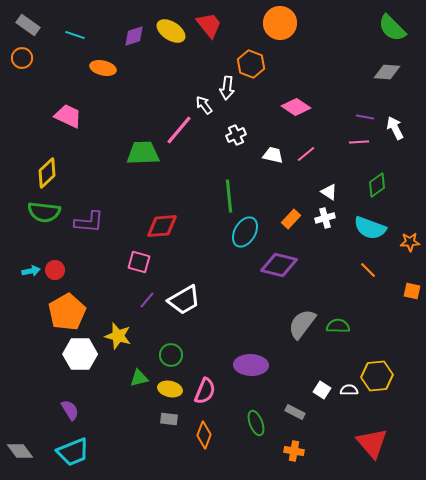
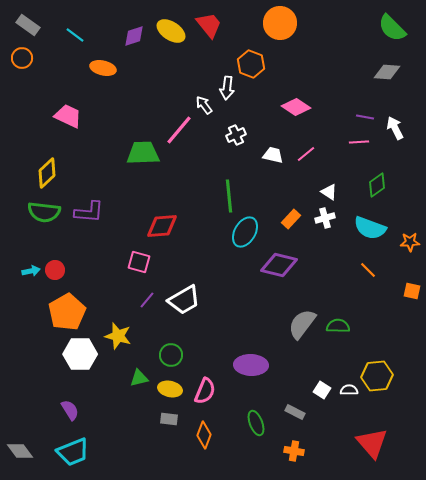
cyan line at (75, 35): rotated 18 degrees clockwise
purple L-shape at (89, 222): moved 10 px up
